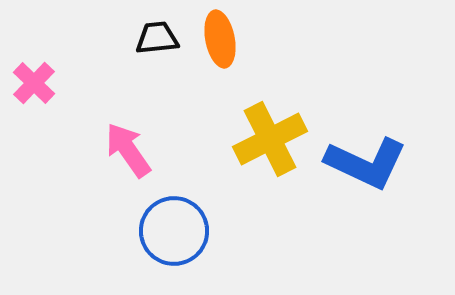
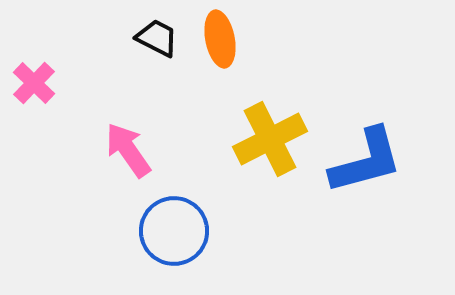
black trapezoid: rotated 33 degrees clockwise
blue L-shape: moved 2 px up; rotated 40 degrees counterclockwise
